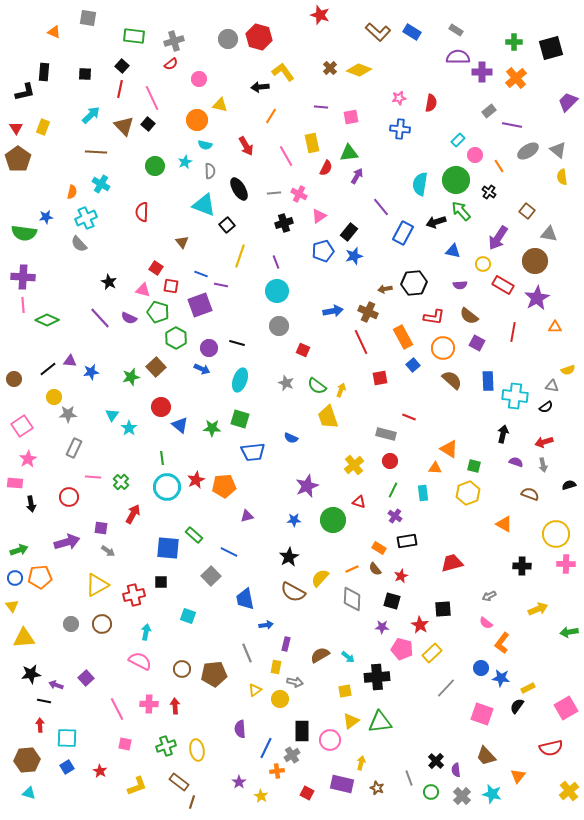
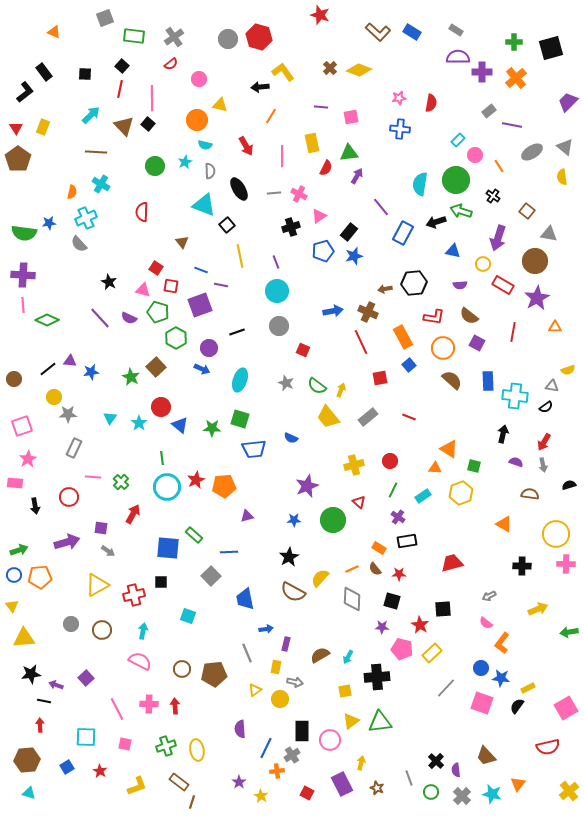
gray square at (88, 18): moved 17 px right; rotated 30 degrees counterclockwise
gray cross at (174, 41): moved 4 px up; rotated 18 degrees counterclockwise
black rectangle at (44, 72): rotated 42 degrees counterclockwise
black L-shape at (25, 92): rotated 25 degrees counterclockwise
pink line at (152, 98): rotated 25 degrees clockwise
gray triangle at (558, 150): moved 7 px right, 3 px up
gray ellipse at (528, 151): moved 4 px right, 1 px down
pink line at (286, 156): moved 4 px left; rotated 30 degrees clockwise
black cross at (489, 192): moved 4 px right, 4 px down
green arrow at (461, 211): rotated 30 degrees counterclockwise
blue star at (46, 217): moved 3 px right, 6 px down
black cross at (284, 223): moved 7 px right, 4 px down
purple arrow at (498, 238): rotated 15 degrees counterclockwise
yellow line at (240, 256): rotated 30 degrees counterclockwise
blue line at (201, 274): moved 4 px up
purple cross at (23, 277): moved 2 px up
black line at (237, 343): moved 11 px up; rotated 35 degrees counterclockwise
blue square at (413, 365): moved 4 px left
green star at (131, 377): rotated 30 degrees counterclockwise
cyan triangle at (112, 415): moved 2 px left, 3 px down
yellow trapezoid at (328, 417): rotated 20 degrees counterclockwise
pink square at (22, 426): rotated 15 degrees clockwise
cyan star at (129, 428): moved 10 px right, 5 px up
gray rectangle at (386, 434): moved 18 px left, 17 px up; rotated 54 degrees counterclockwise
red arrow at (544, 442): rotated 42 degrees counterclockwise
blue trapezoid at (253, 452): moved 1 px right, 3 px up
yellow cross at (354, 465): rotated 24 degrees clockwise
cyan rectangle at (423, 493): moved 3 px down; rotated 63 degrees clockwise
yellow hexagon at (468, 493): moved 7 px left
brown semicircle at (530, 494): rotated 12 degrees counterclockwise
red triangle at (359, 502): rotated 24 degrees clockwise
black arrow at (31, 504): moved 4 px right, 2 px down
purple cross at (395, 516): moved 3 px right, 1 px down
blue line at (229, 552): rotated 30 degrees counterclockwise
red star at (401, 576): moved 2 px left, 2 px up; rotated 24 degrees clockwise
blue circle at (15, 578): moved 1 px left, 3 px up
brown circle at (102, 624): moved 6 px down
blue arrow at (266, 625): moved 4 px down
cyan arrow at (146, 632): moved 3 px left, 1 px up
cyan arrow at (348, 657): rotated 80 degrees clockwise
pink square at (482, 714): moved 11 px up
cyan square at (67, 738): moved 19 px right, 1 px up
red semicircle at (551, 748): moved 3 px left, 1 px up
orange triangle at (518, 776): moved 8 px down
purple rectangle at (342, 784): rotated 50 degrees clockwise
